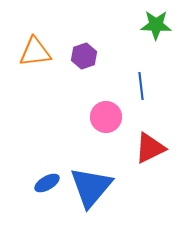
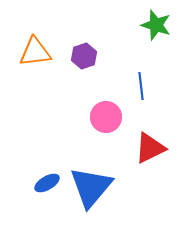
green star: rotated 16 degrees clockwise
